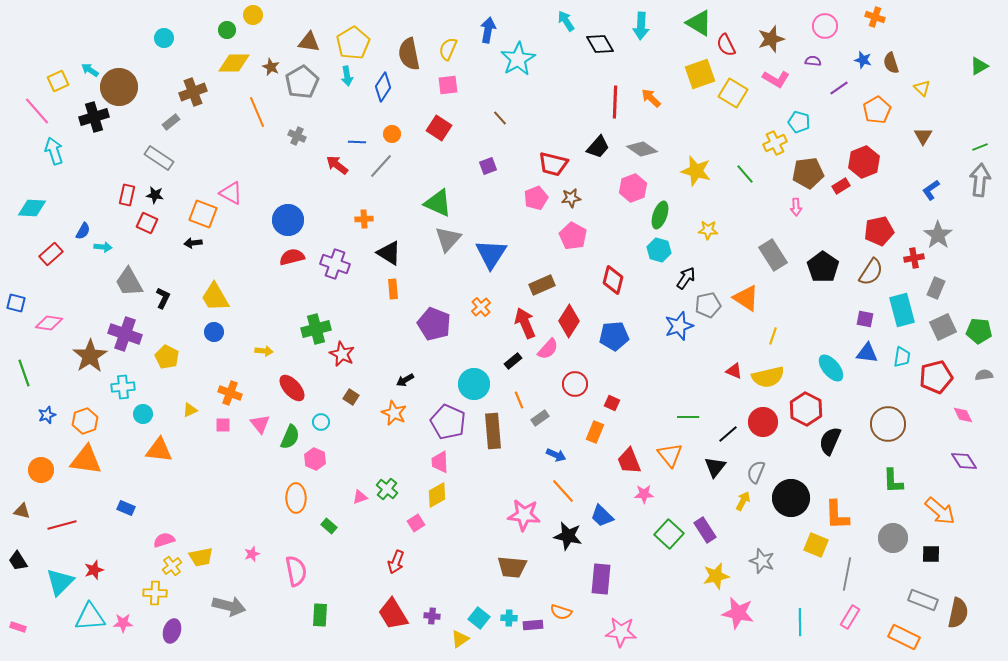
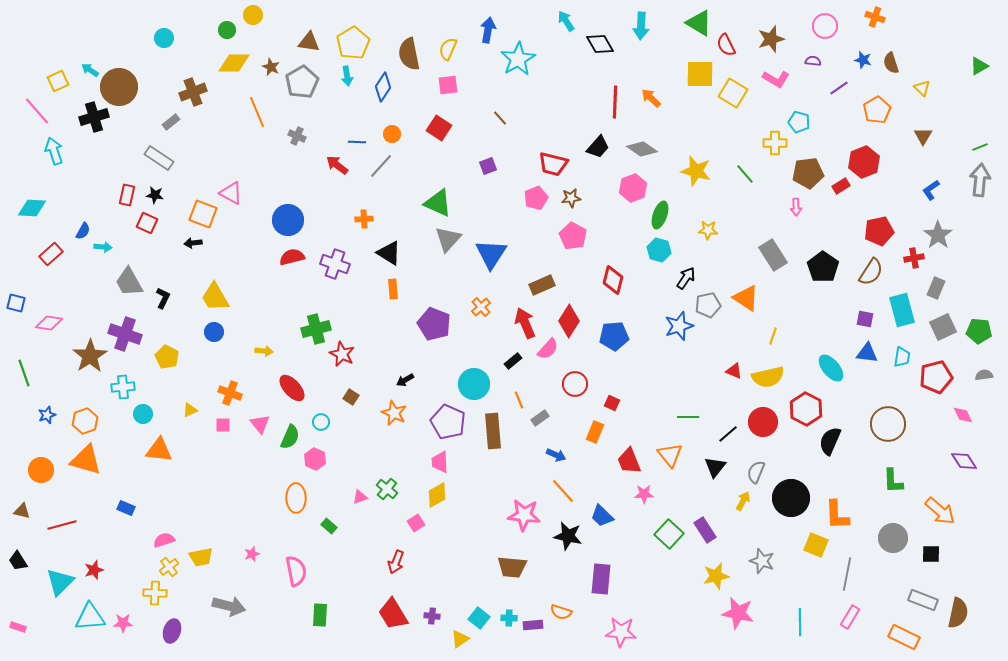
yellow square at (700, 74): rotated 20 degrees clockwise
yellow cross at (775, 143): rotated 25 degrees clockwise
orange triangle at (86, 460): rotated 8 degrees clockwise
yellow cross at (172, 566): moved 3 px left, 1 px down
